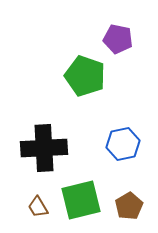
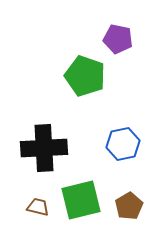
brown trapezoid: rotated 135 degrees clockwise
